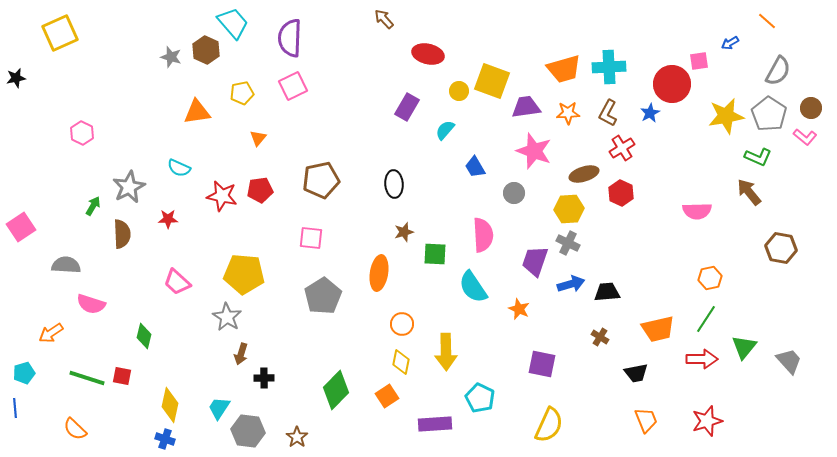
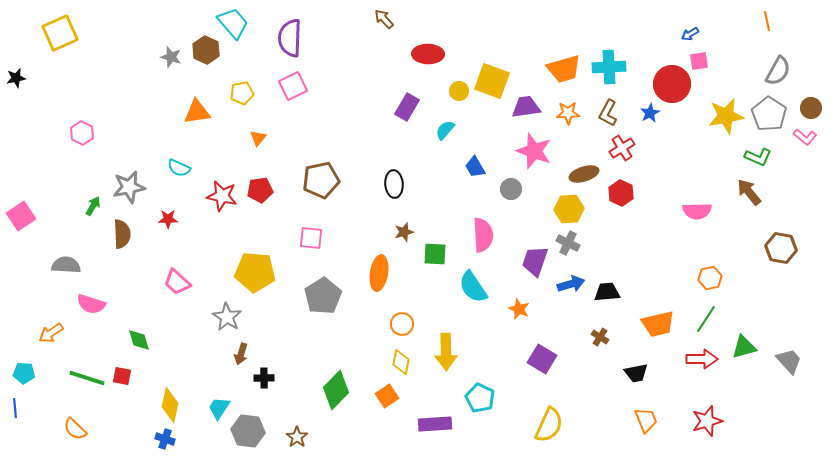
orange line at (767, 21): rotated 36 degrees clockwise
blue arrow at (730, 43): moved 40 px left, 9 px up
red ellipse at (428, 54): rotated 12 degrees counterclockwise
gray star at (129, 187): rotated 16 degrees clockwise
gray circle at (514, 193): moved 3 px left, 4 px up
pink square at (21, 227): moved 11 px up
yellow pentagon at (244, 274): moved 11 px right, 2 px up
orange trapezoid at (658, 329): moved 5 px up
green diamond at (144, 336): moved 5 px left, 4 px down; rotated 30 degrees counterclockwise
green triangle at (744, 347): rotated 36 degrees clockwise
purple square at (542, 364): moved 5 px up; rotated 20 degrees clockwise
cyan pentagon at (24, 373): rotated 20 degrees clockwise
